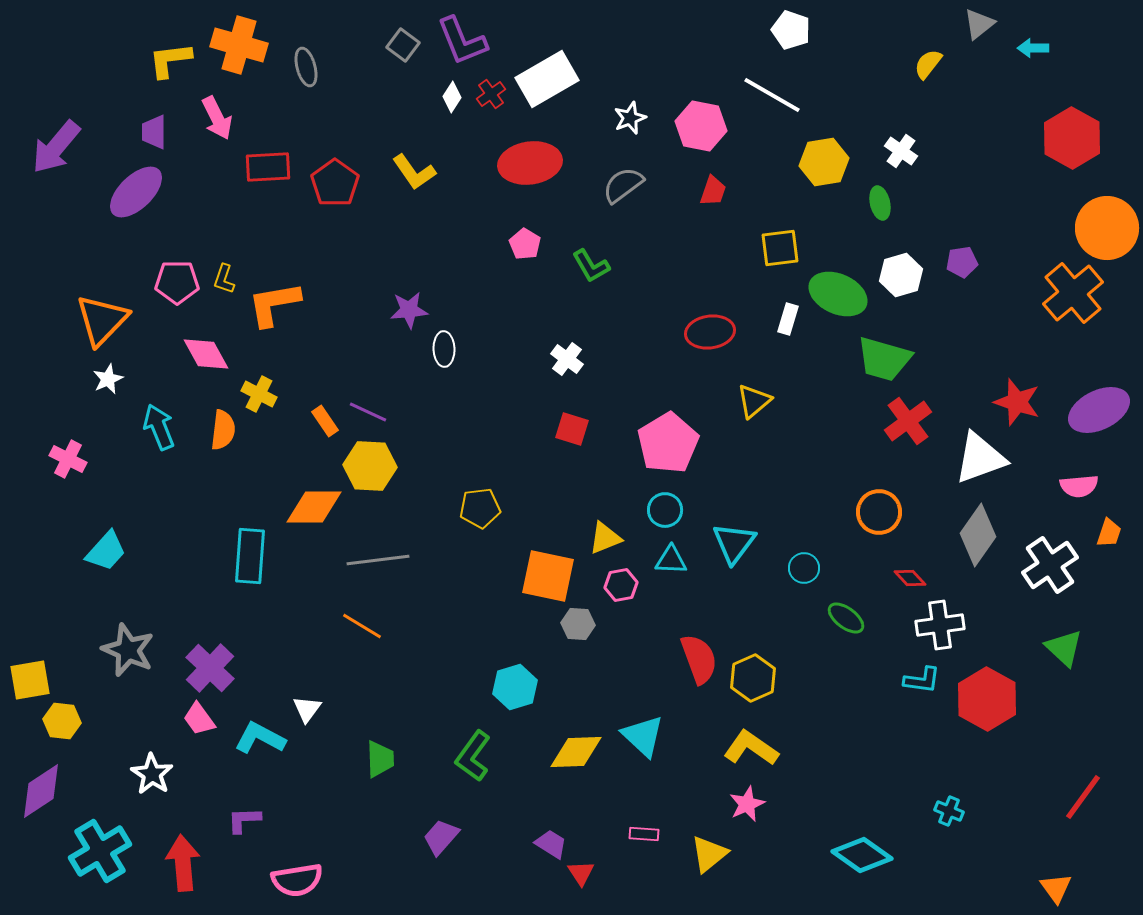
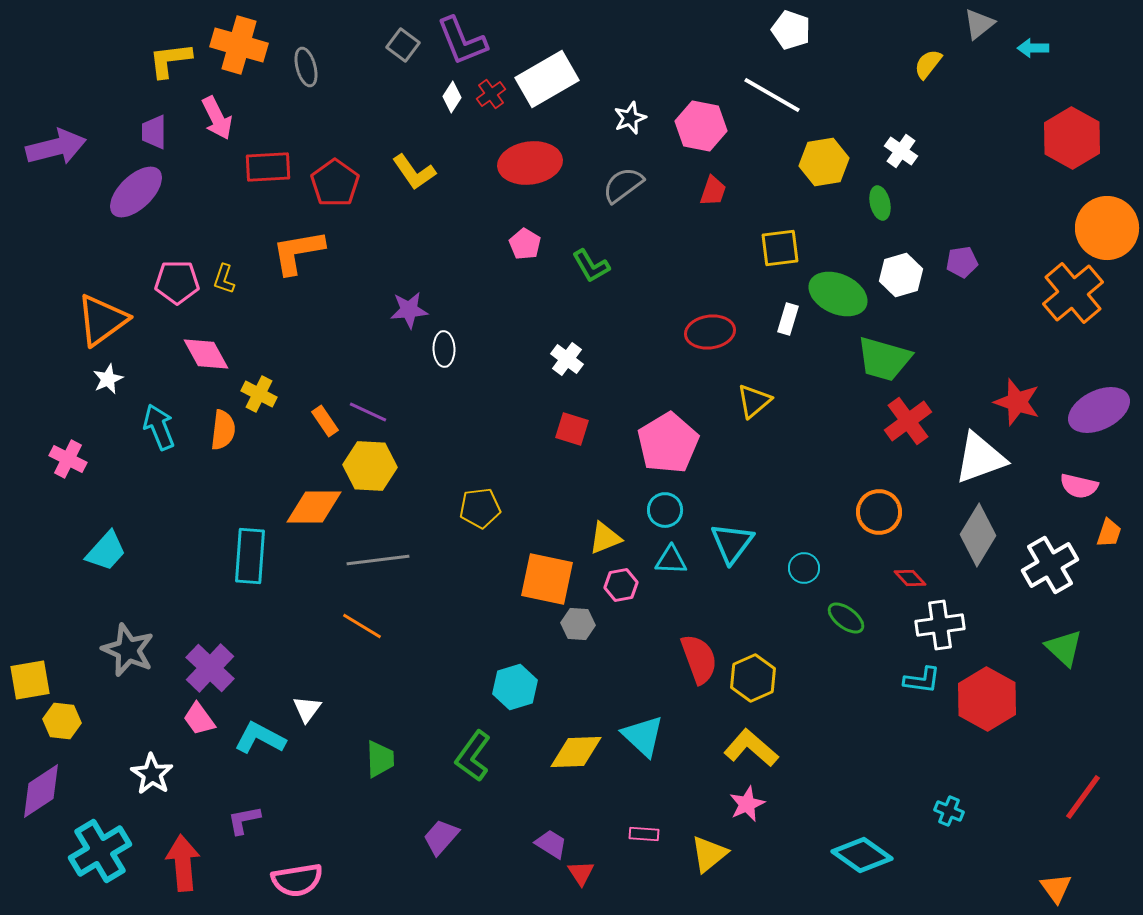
purple arrow at (56, 147): rotated 144 degrees counterclockwise
orange L-shape at (274, 304): moved 24 px right, 52 px up
orange triangle at (102, 320): rotated 10 degrees clockwise
pink semicircle at (1079, 486): rotated 18 degrees clockwise
gray diamond at (978, 535): rotated 4 degrees counterclockwise
cyan triangle at (734, 543): moved 2 px left
white cross at (1050, 565): rotated 4 degrees clockwise
orange square at (548, 576): moved 1 px left, 3 px down
yellow L-shape at (751, 748): rotated 6 degrees clockwise
purple L-shape at (244, 820): rotated 9 degrees counterclockwise
